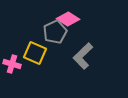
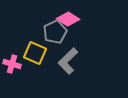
gray L-shape: moved 15 px left, 5 px down
